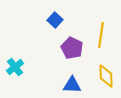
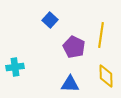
blue square: moved 5 px left
purple pentagon: moved 2 px right, 1 px up
cyan cross: rotated 30 degrees clockwise
blue triangle: moved 2 px left, 1 px up
